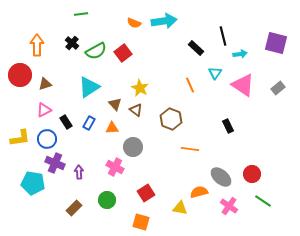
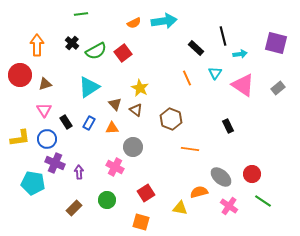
orange semicircle at (134, 23): rotated 48 degrees counterclockwise
orange line at (190, 85): moved 3 px left, 7 px up
pink triangle at (44, 110): rotated 35 degrees counterclockwise
